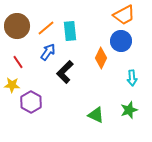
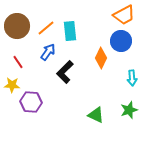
purple hexagon: rotated 25 degrees counterclockwise
